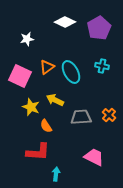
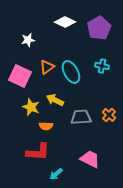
white star: moved 1 px right, 1 px down
orange semicircle: rotated 56 degrees counterclockwise
pink trapezoid: moved 4 px left, 2 px down
cyan arrow: rotated 136 degrees counterclockwise
